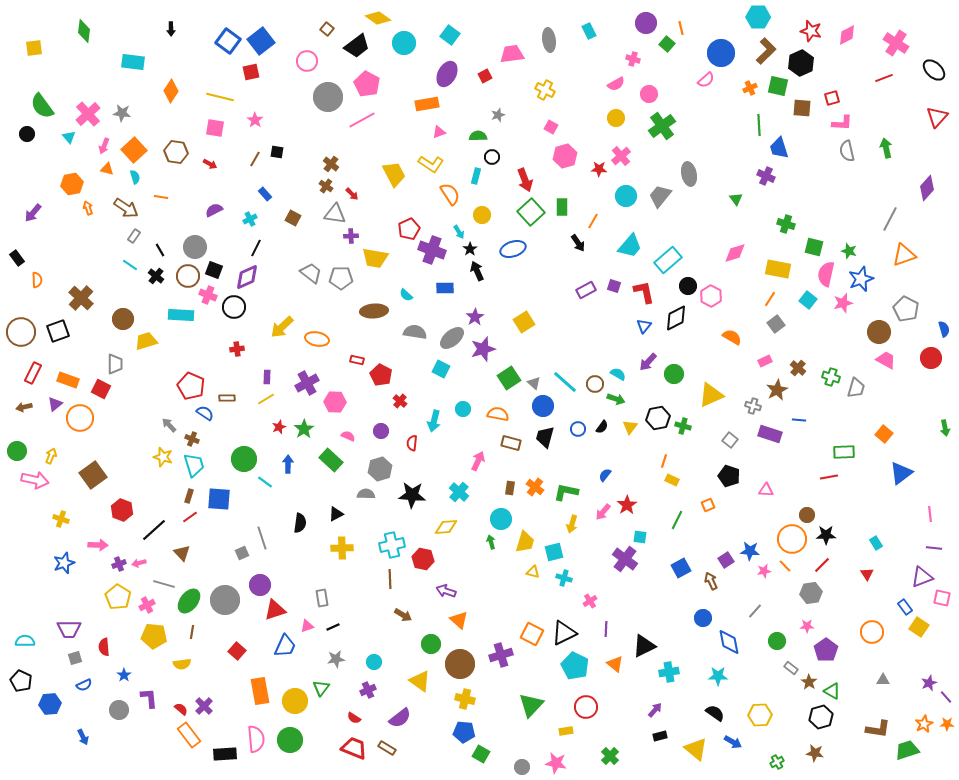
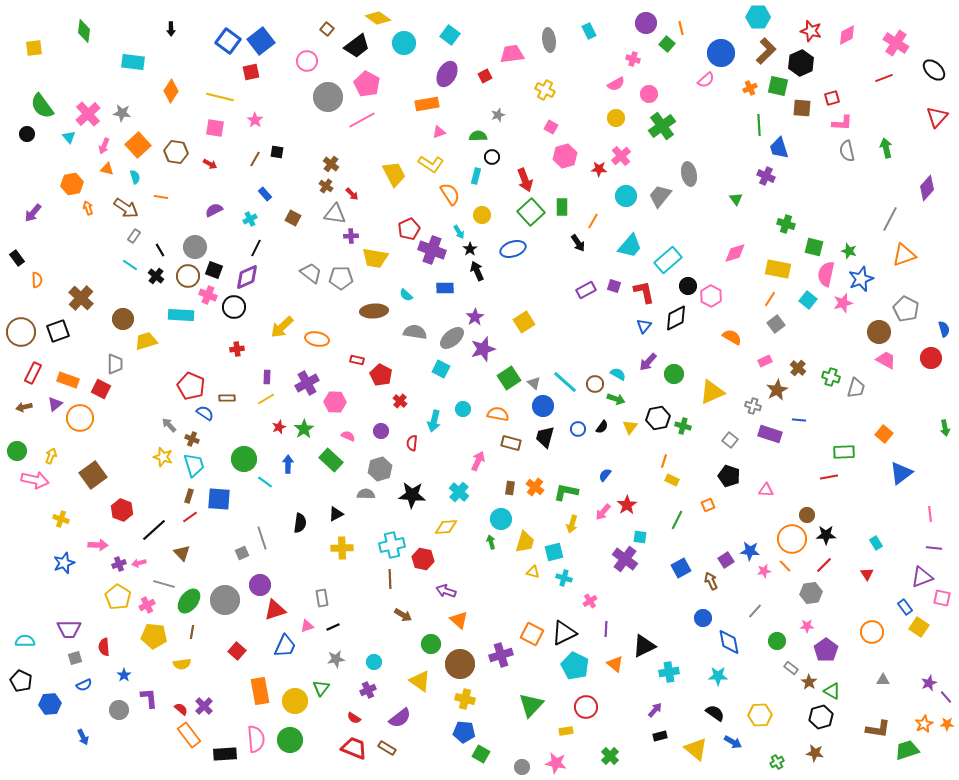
orange square at (134, 150): moved 4 px right, 5 px up
yellow triangle at (711, 395): moved 1 px right, 3 px up
red line at (822, 565): moved 2 px right
